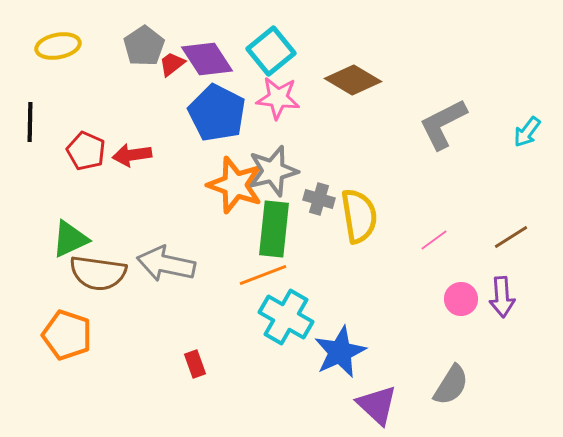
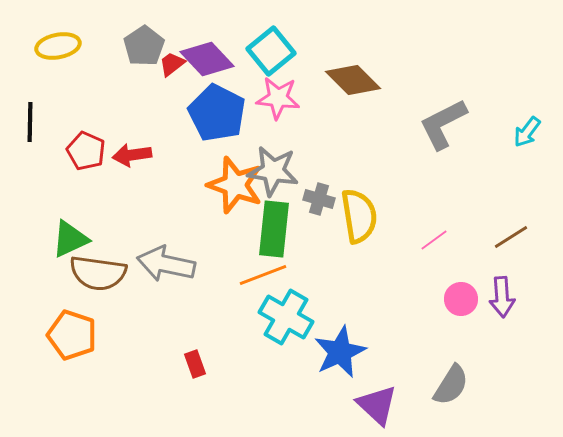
purple diamond: rotated 10 degrees counterclockwise
brown diamond: rotated 14 degrees clockwise
gray star: rotated 24 degrees clockwise
orange pentagon: moved 5 px right
